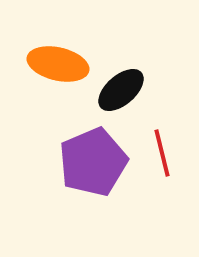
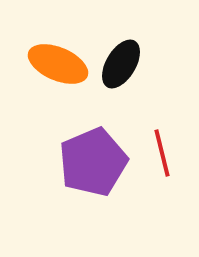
orange ellipse: rotated 10 degrees clockwise
black ellipse: moved 26 px up; rotated 18 degrees counterclockwise
